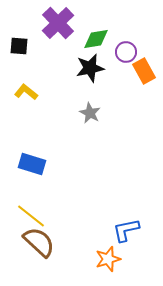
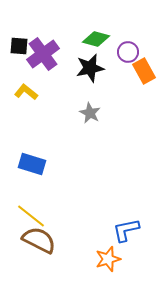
purple cross: moved 15 px left, 31 px down; rotated 8 degrees clockwise
green diamond: rotated 24 degrees clockwise
purple circle: moved 2 px right
brown semicircle: moved 2 px up; rotated 16 degrees counterclockwise
